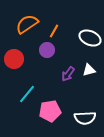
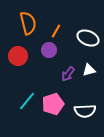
orange semicircle: moved 1 px right, 1 px up; rotated 110 degrees clockwise
orange line: moved 2 px right
white ellipse: moved 2 px left
purple circle: moved 2 px right
red circle: moved 4 px right, 3 px up
cyan line: moved 7 px down
pink pentagon: moved 3 px right, 7 px up; rotated 10 degrees counterclockwise
white semicircle: moved 7 px up
